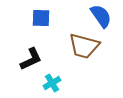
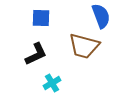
blue semicircle: rotated 15 degrees clockwise
black L-shape: moved 5 px right, 5 px up
